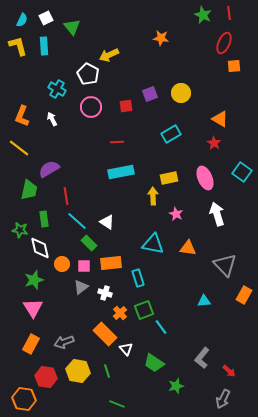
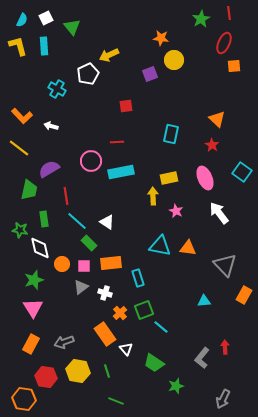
green star at (203, 15): moved 2 px left, 4 px down; rotated 18 degrees clockwise
white pentagon at (88, 74): rotated 20 degrees clockwise
yellow circle at (181, 93): moved 7 px left, 33 px up
purple square at (150, 94): moved 20 px up
pink circle at (91, 107): moved 54 px down
orange L-shape at (22, 116): rotated 65 degrees counterclockwise
white arrow at (52, 119): moved 1 px left, 7 px down; rotated 48 degrees counterclockwise
orange triangle at (220, 119): moved 3 px left; rotated 12 degrees clockwise
cyan rectangle at (171, 134): rotated 48 degrees counterclockwise
red star at (214, 143): moved 2 px left, 2 px down
pink star at (176, 214): moved 3 px up
white arrow at (217, 214): moved 2 px right, 1 px up; rotated 20 degrees counterclockwise
cyan triangle at (153, 244): moved 7 px right, 2 px down
cyan line at (161, 327): rotated 14 degrees counterclockwise
orange rectangle at (105, 334): rotated 10 degrees clockwise
red arrow at (229, 371): moved 4 px left, 24 px up; rotated 136 degrees counterclockwise
green line at (117, 404): moved 1 px left, 3 px up
